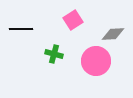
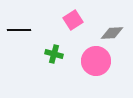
black line: moved 2 px left, 1 px down
gray diamond: moved 1 px left, 1 px up
